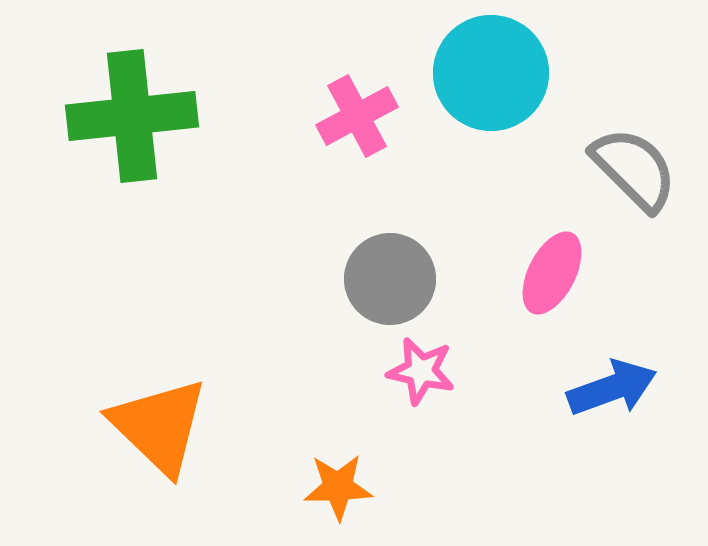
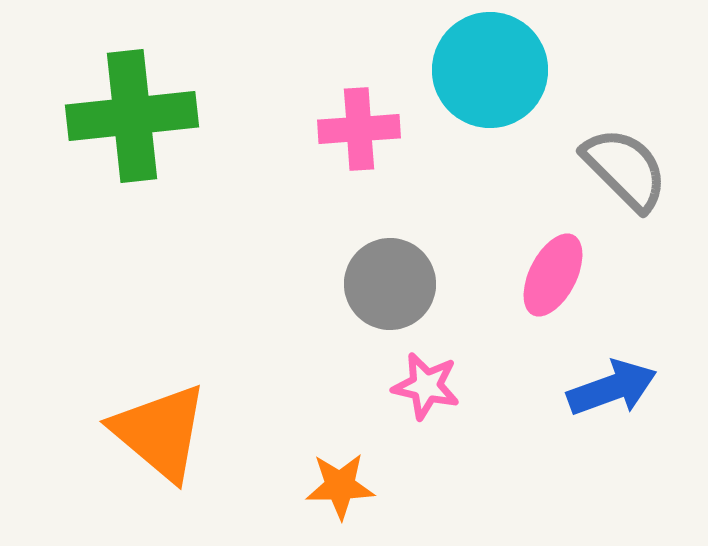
cyan circle: moved 1 px left, 3 px up
pink cross: moved 2 px right, 13 px down; rotated 24 degrees clockwise
gray semicircle: moved 9 px left
pink ellipse: moved 1 px right, 2 px down
gray circle: moved 5 px down
pink star: moved 5 px right, 15 px down
orange triangle: moved 1 px right, 6 px down; rotated 4 degrees counterclockwise
orange star: moved 2 px right, 1 px up
